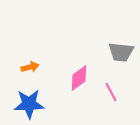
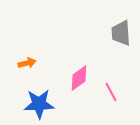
gray trapezoid: moved 19 px up; rotated 80 degrees clockwise
orange arrow: moved 3 px left, 4 px up
blue star: moved 10 px right
